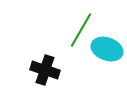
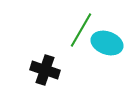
cyan ellipse: moved 6 px up
